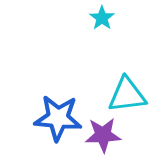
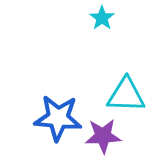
cyan triangle: moved 1 px left; rotated 9 degrees clockwise
purple star: moved 1 px down
